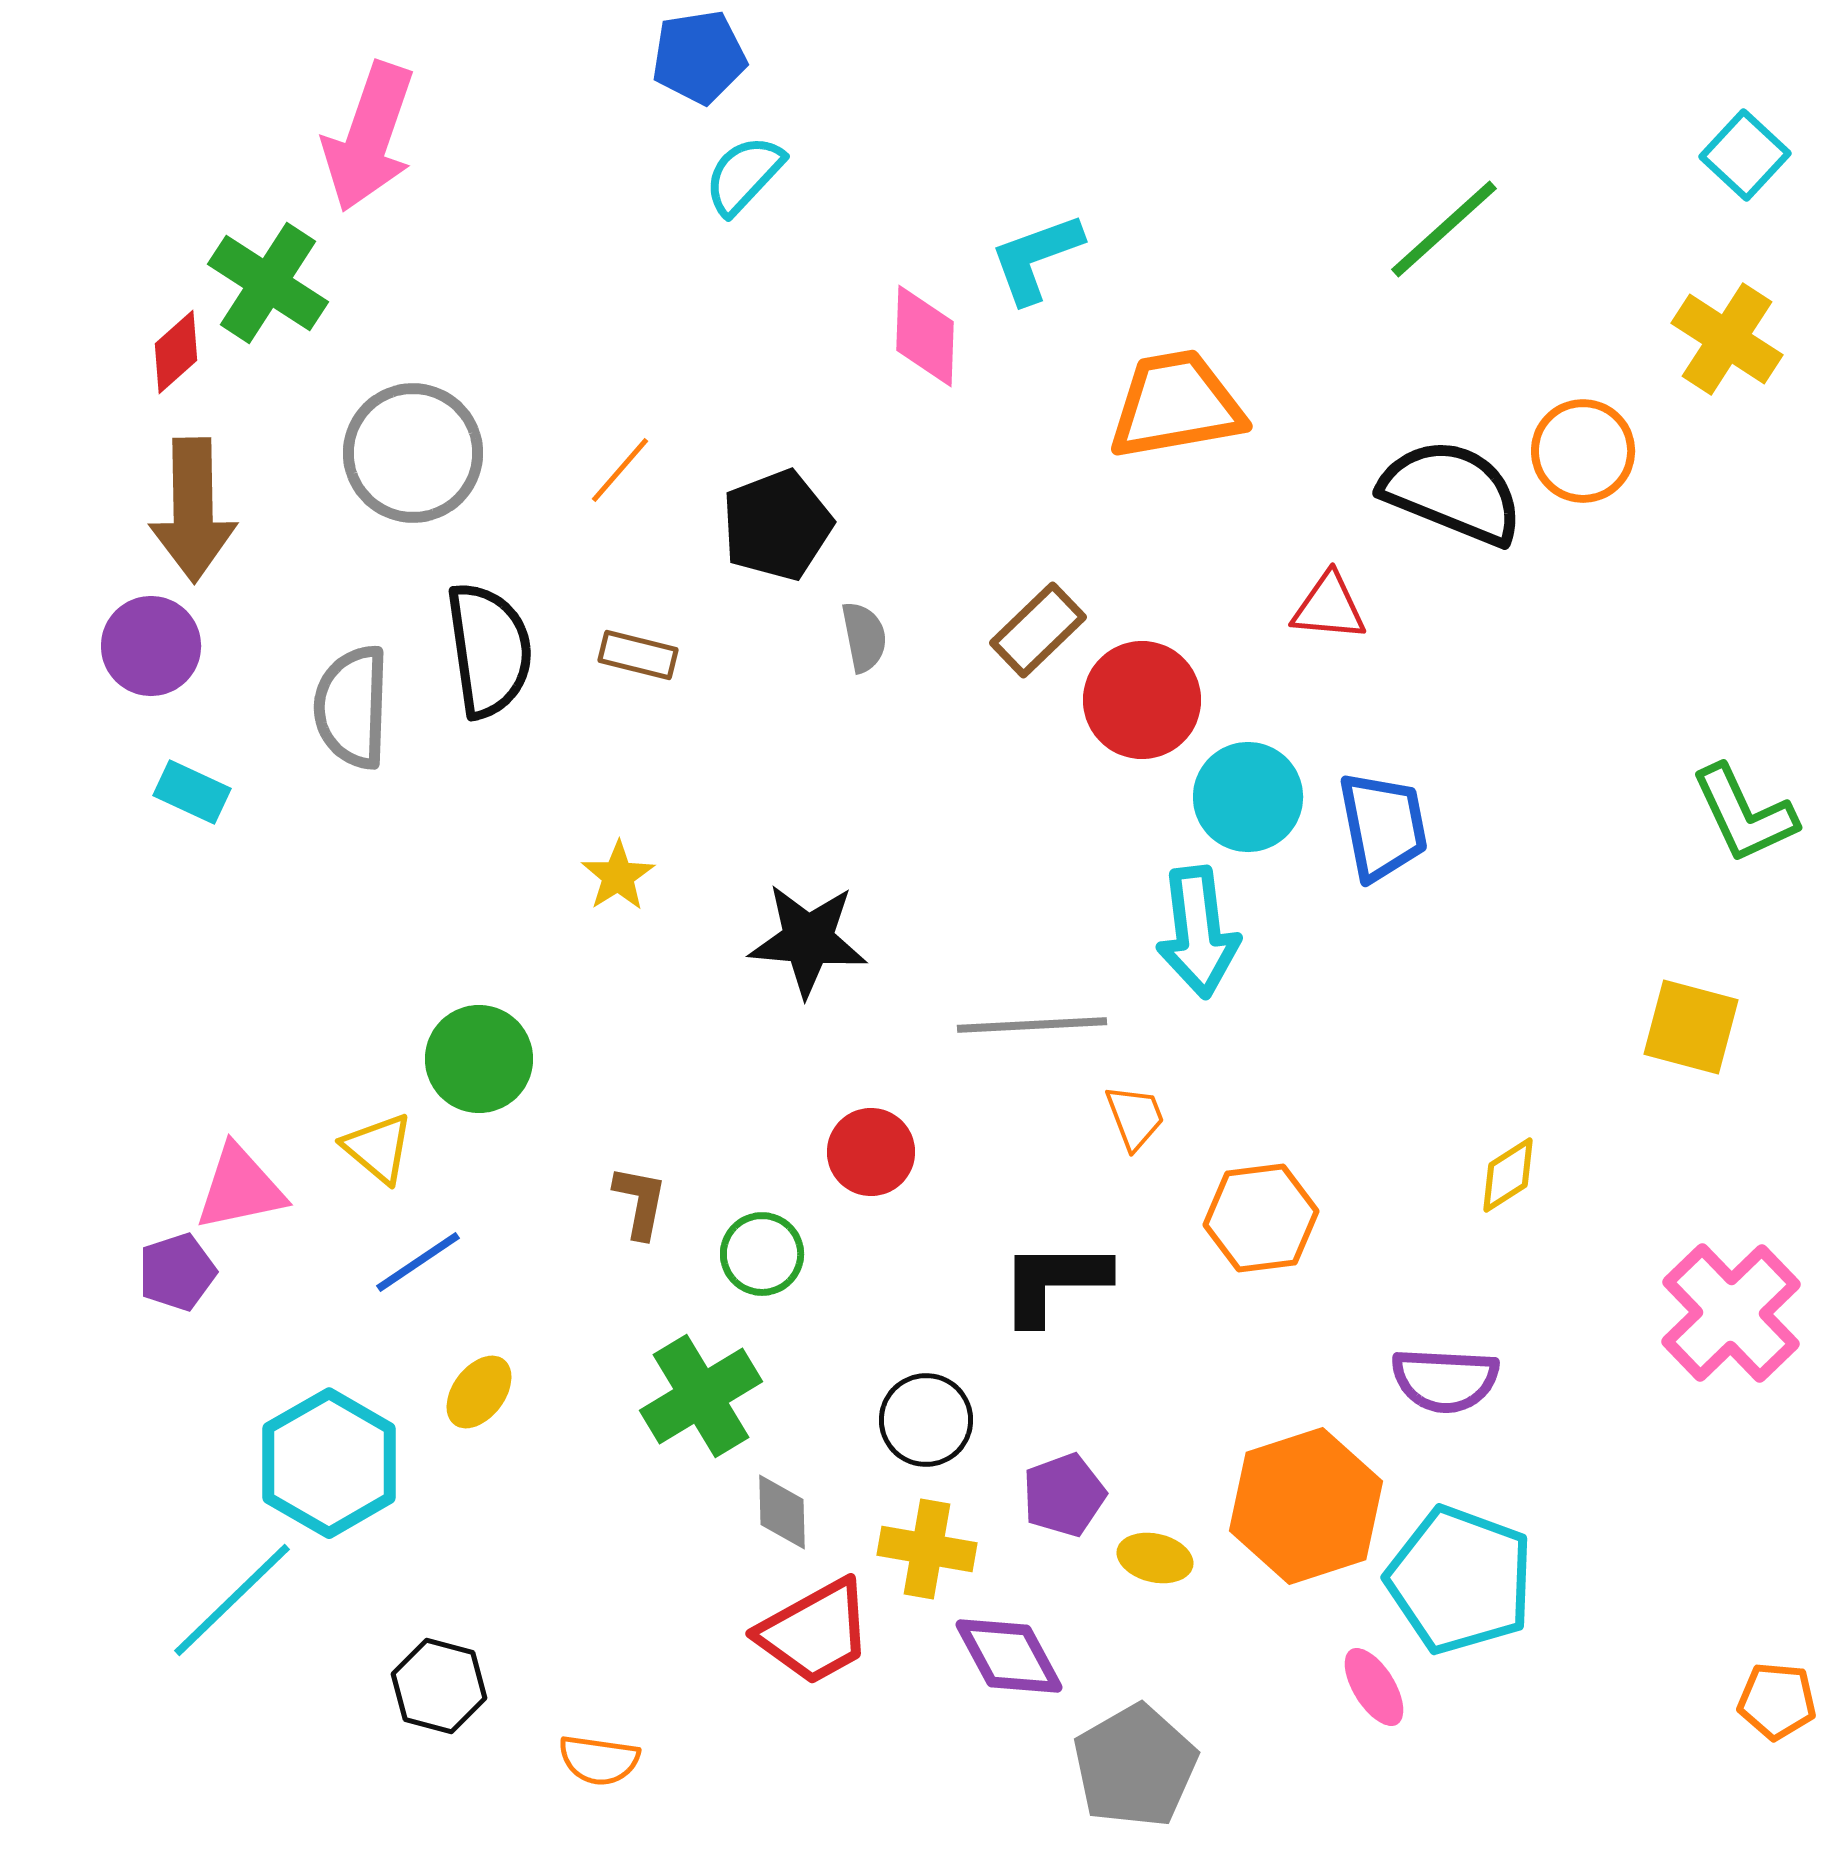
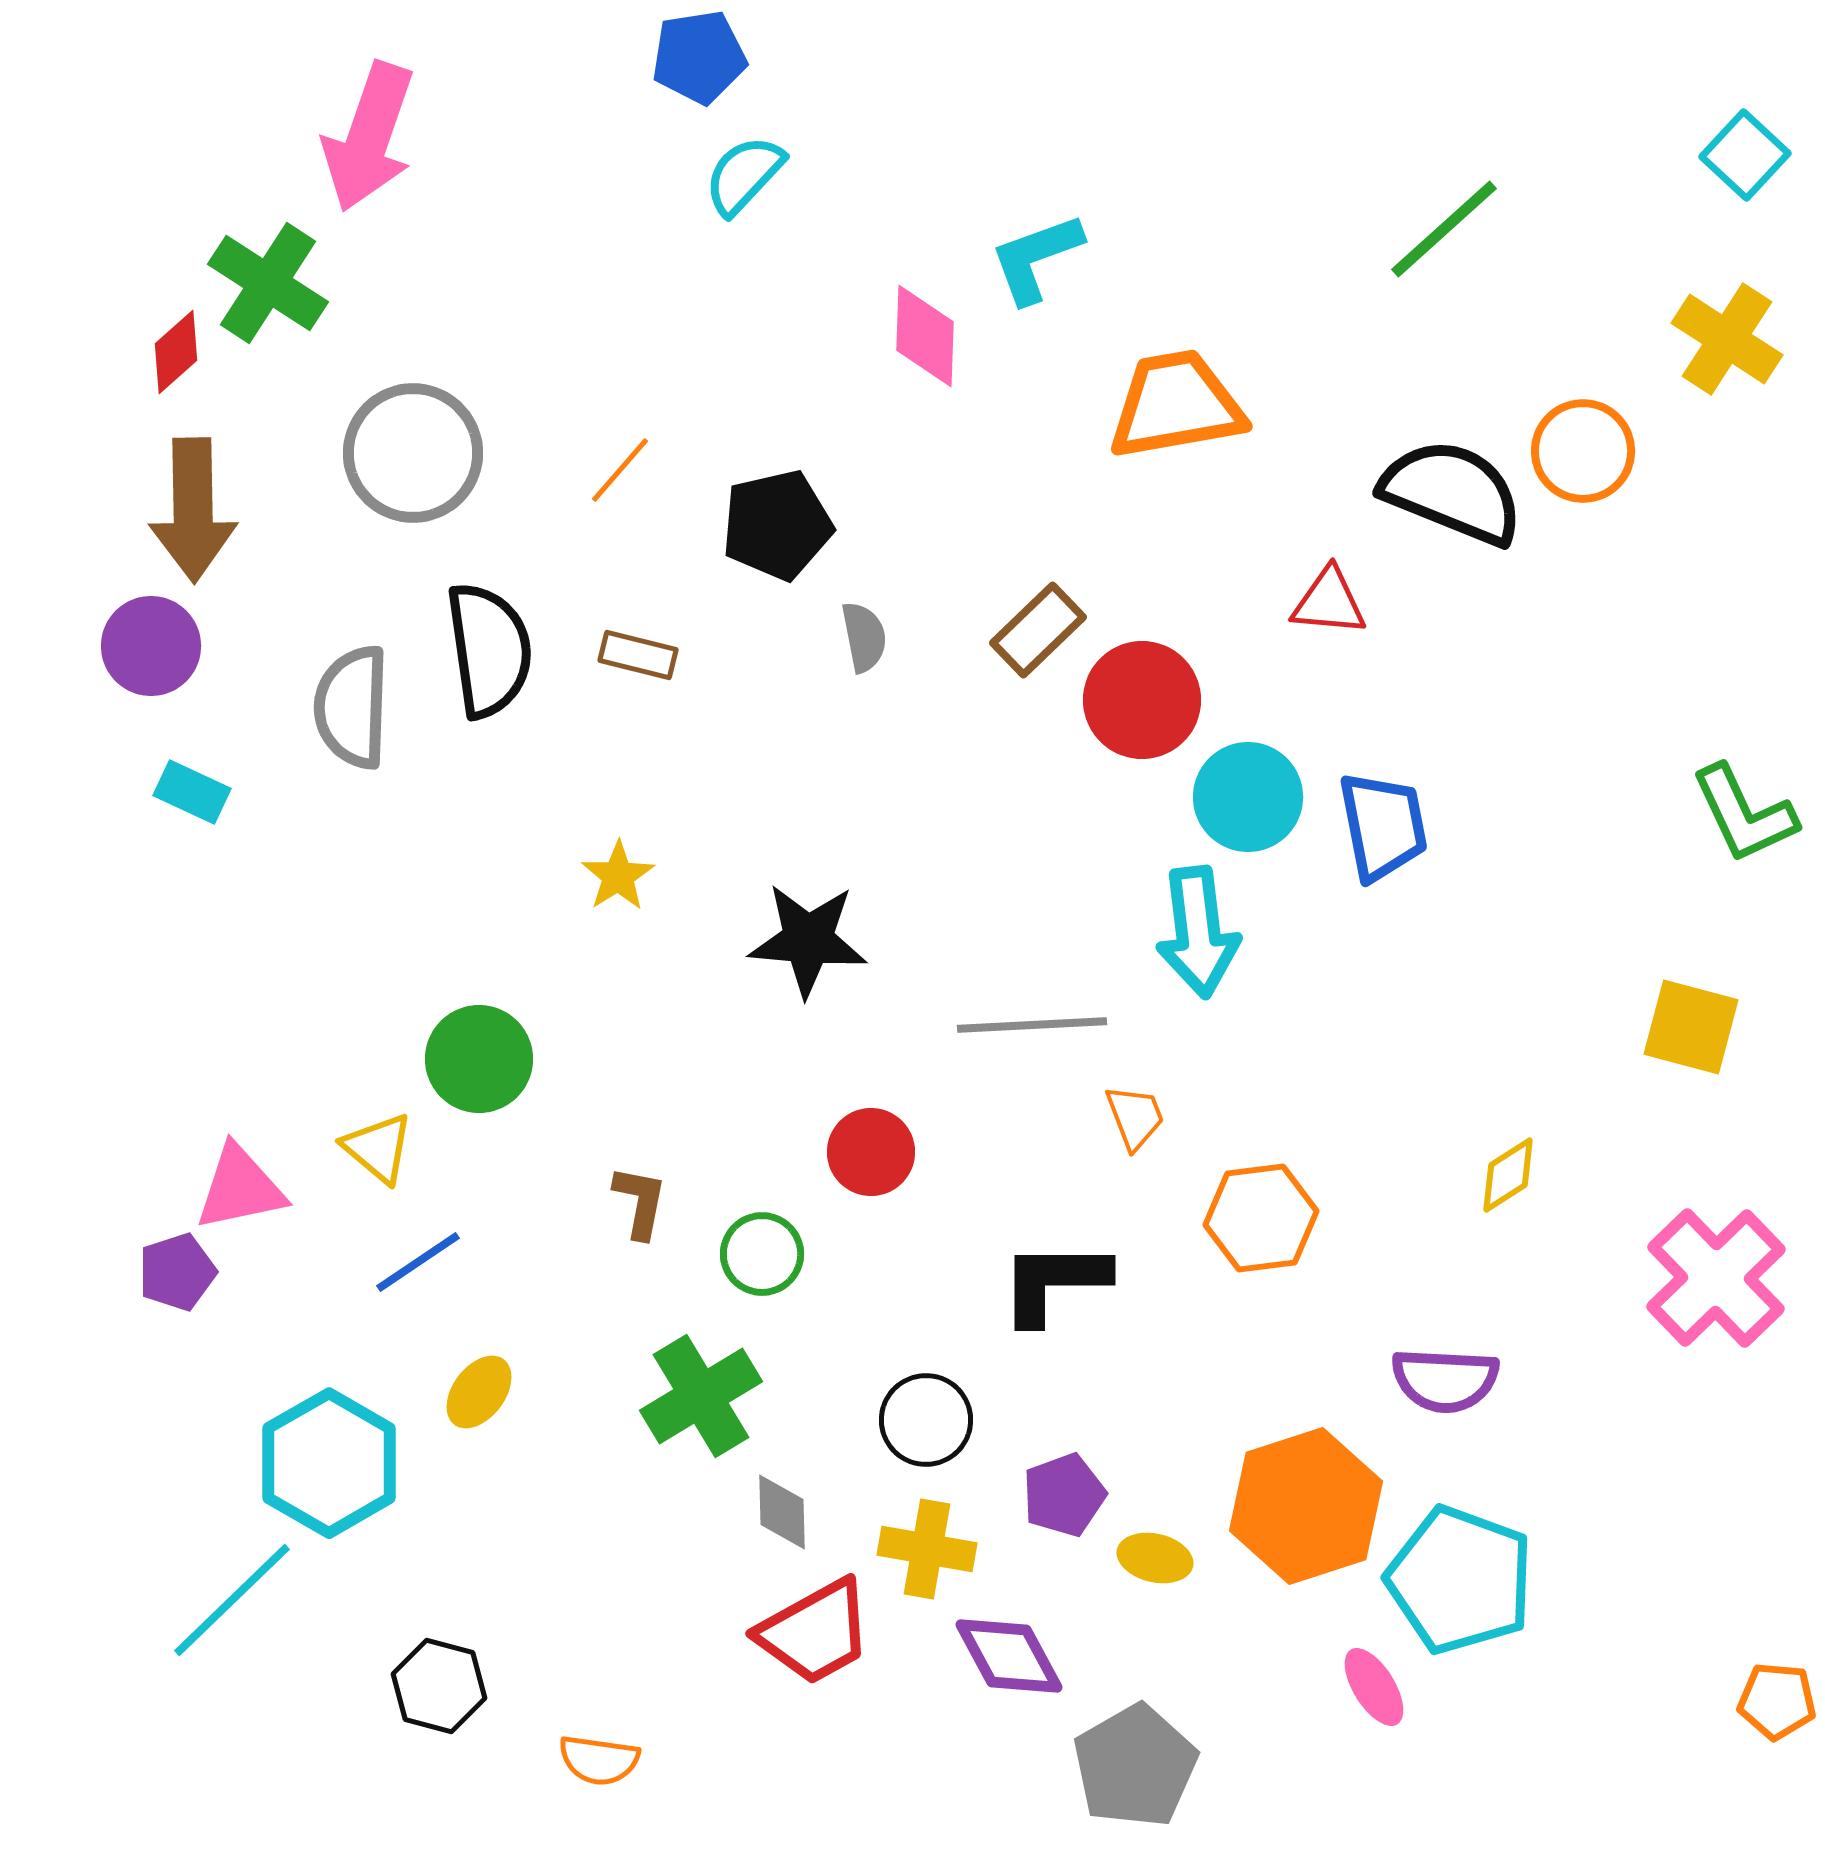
black pentagon at (777, 525): rotated 8 degrees clockwise
red triangle at (1329, 607): moved 5 px up
pink cross at (1731, 1313): moved 15 px left, 35 px up
